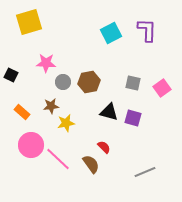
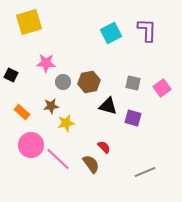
black triangle: moved 1 px left, 6 px up
